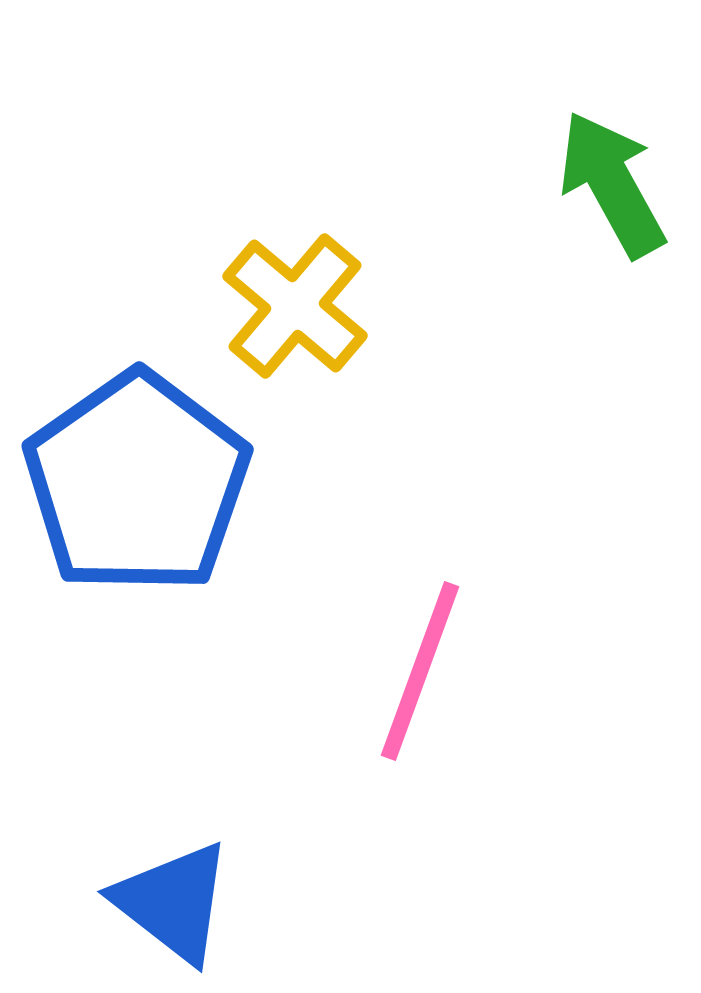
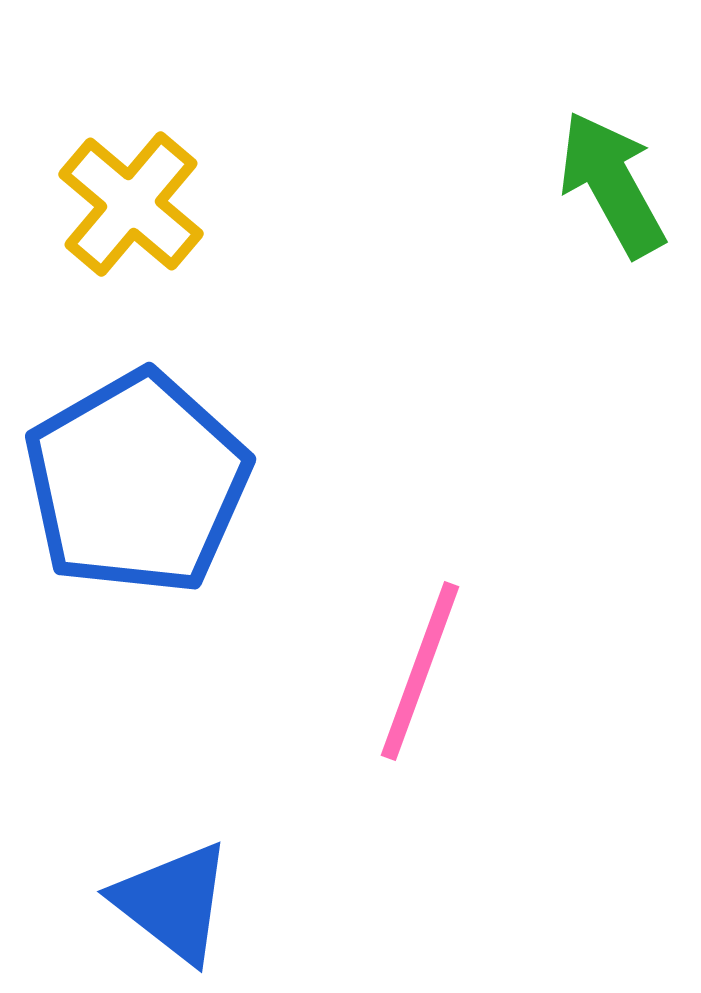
yellow cross: moved 164 px left, 102 px up
blue pentagon: rotated 5 degrees clockwise
